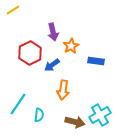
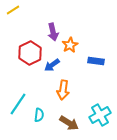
orange star: moved 1 px left, 1 px up
brown arrow: moved 6 px left, 1 px down; rotated 18 degrees clockwise
